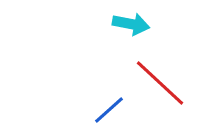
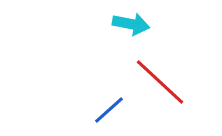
red line: moved 1 px up
